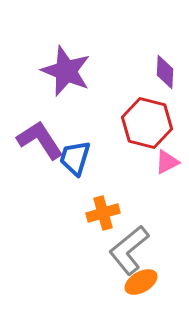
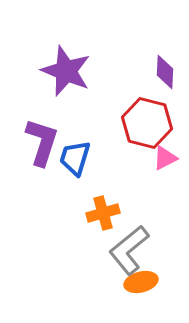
purple L-shape: moved 2 px right, 2 px down; rotated 51 degrees clockwise
pink triangle: moved 2 px left, 4 px up
orange ellipse: rotated 16 degrees clockwise
